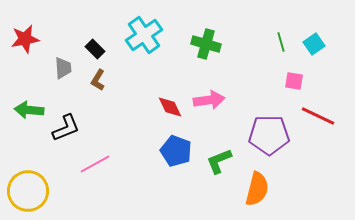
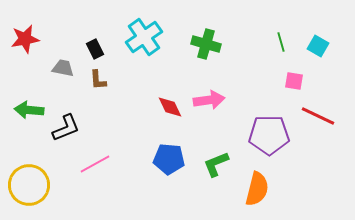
cyan cross: moved 2 px down
cyan square: moved 4 px right, 2 px down; rotated 25 degrees counterclockwise
black rectangle: rotated 18 degrees clockwise
gray trapezoid: rotated 75 degrees counterclockwise
brown L-shape: rotated 35 degrees counterclockwise
blue pentagon: moved 7 px left, 8 px down; rotated 16 degrees counterclockwise
green L-shape: moved 3 px left, 3 px down
yellow circle: moved 1 px right, 6 px up
